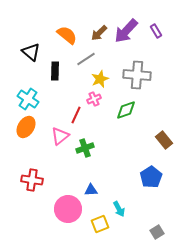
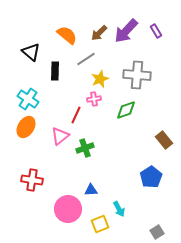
pink cross: rotated 16 degrees clockwise
